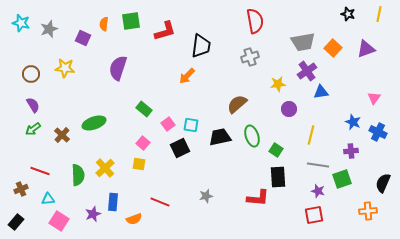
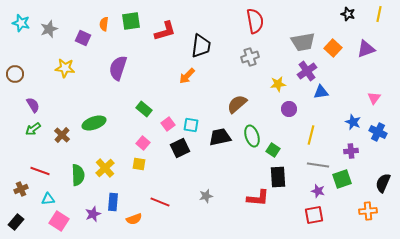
brown circle at (31, 74): moved 16 px left
green square at (276, 150): moved 3 px left
